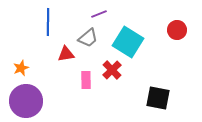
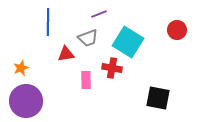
gray trapezoid: rotated 20 degrees clockwise
red cross: moved 2 px up; rotated 36 degrees counterclockwise
